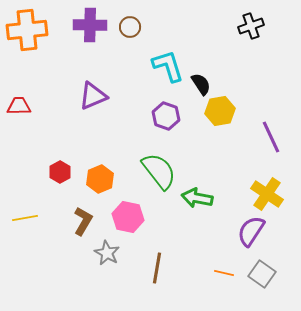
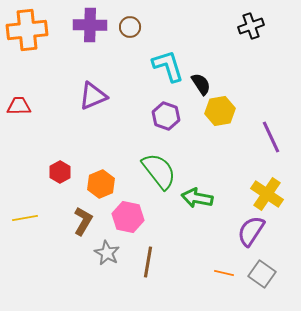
orange hexagon: moved 1 px right, 5 px down
brown line: moved 9 px left, 6 px up
